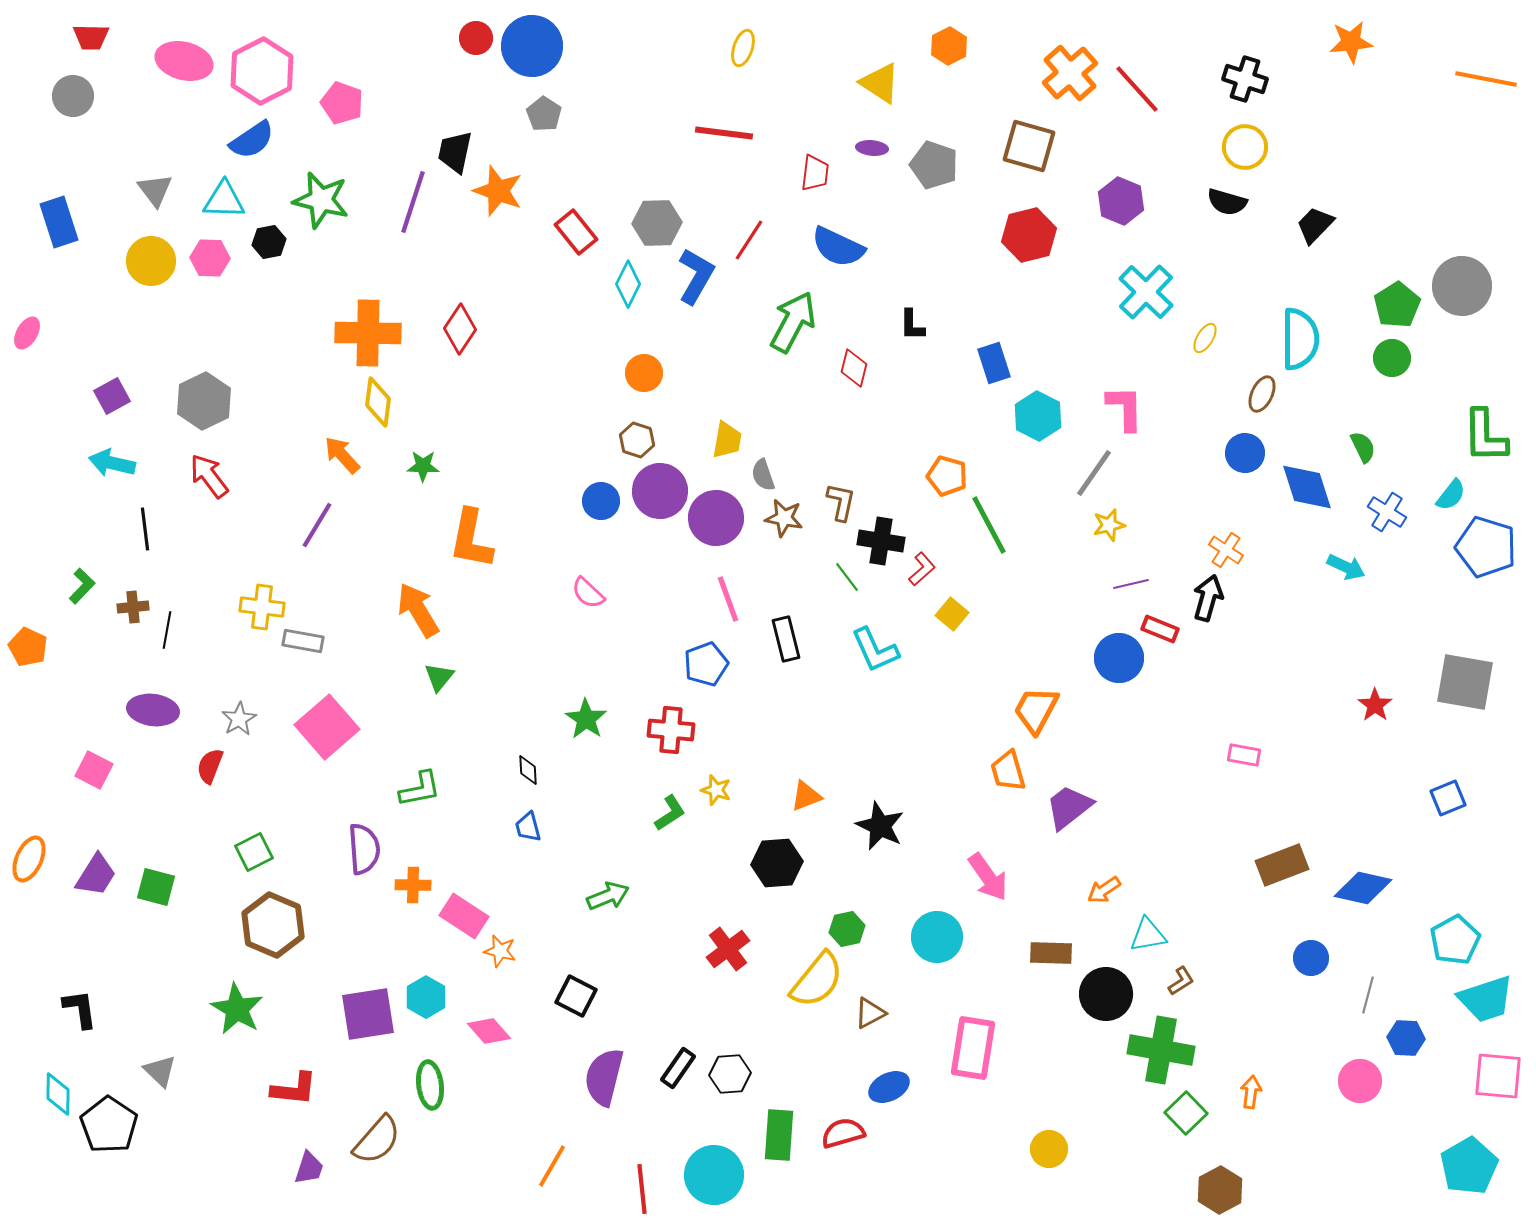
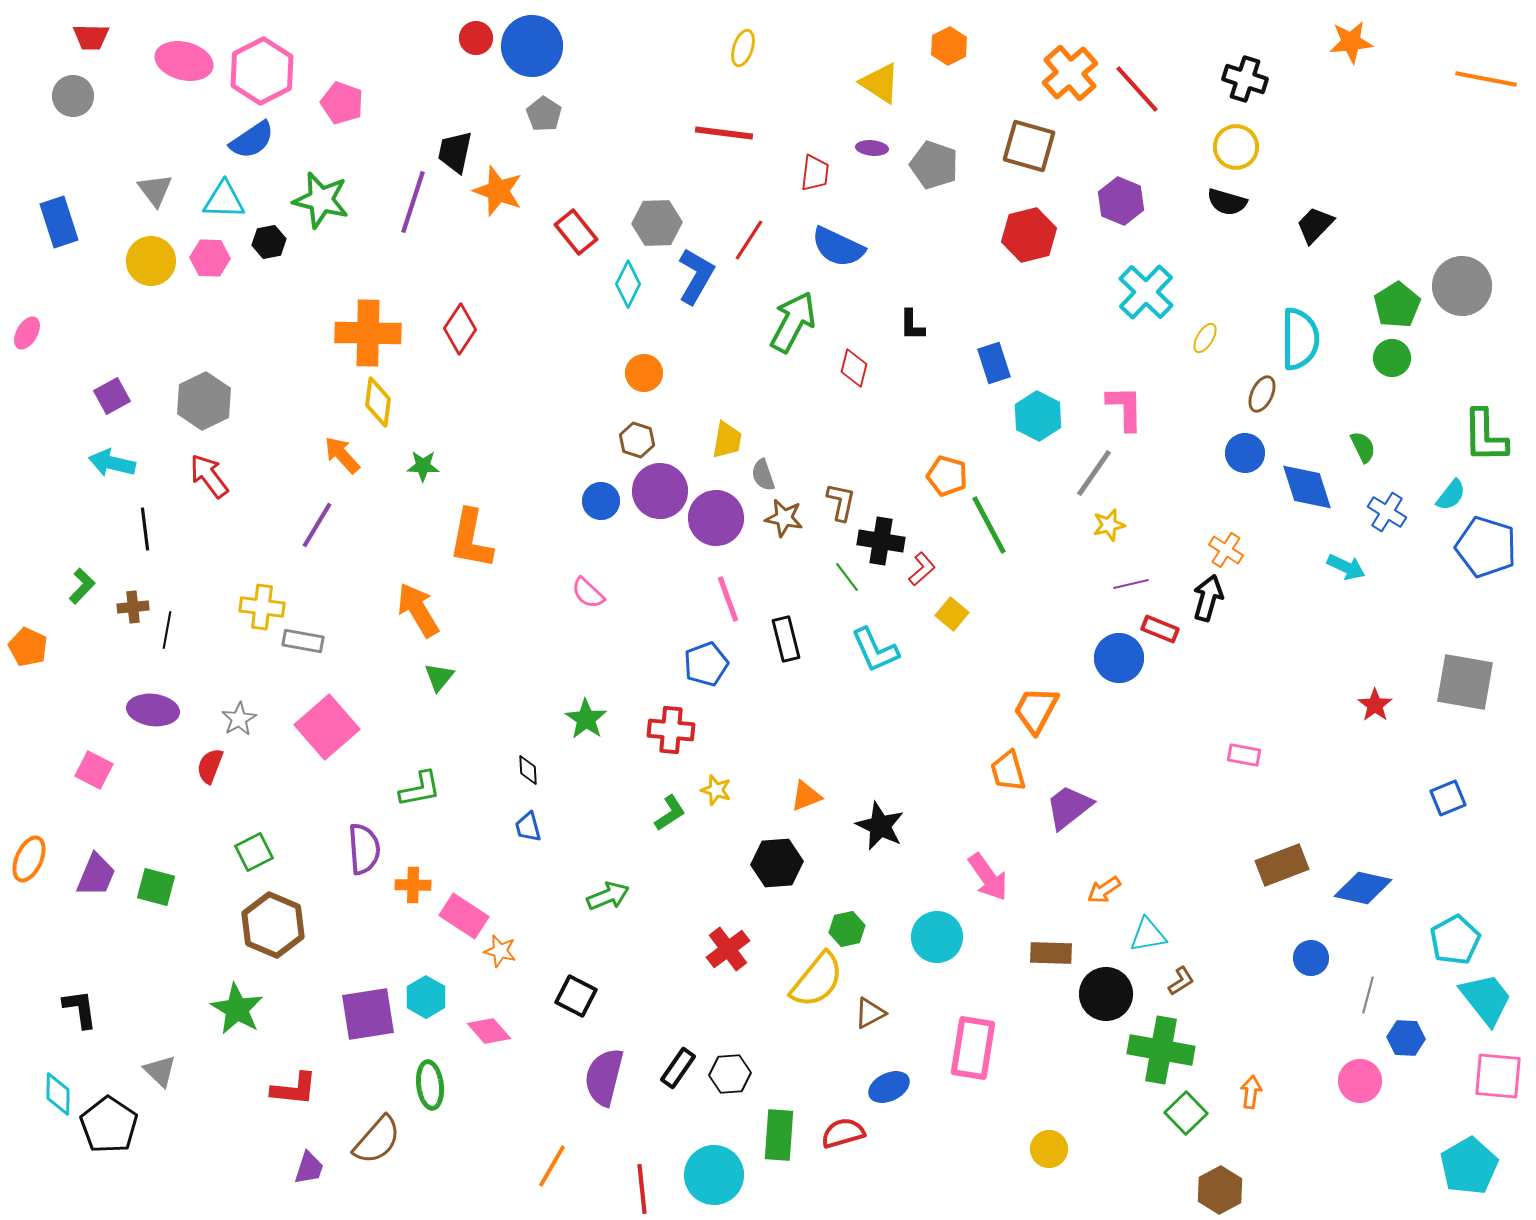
yellow circle at (1245, 147): moved 9 px left
purple trapezoid at (96, 875): rotated 9 degrees counterclockwise
cyan trapezoid at (1486, 999): rotated 110 degrees counterclockwise
